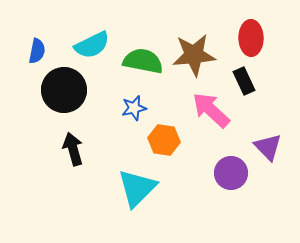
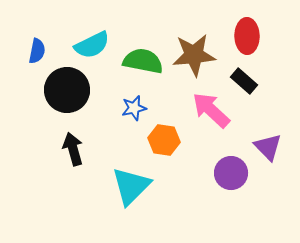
red ellipse: moved 4 px left, 2 px up
black rectangle: rotated 24 degrees counterclockwise
black circle: moved 3 px right
cyan triangle: moved 6 px left, 2 px up
